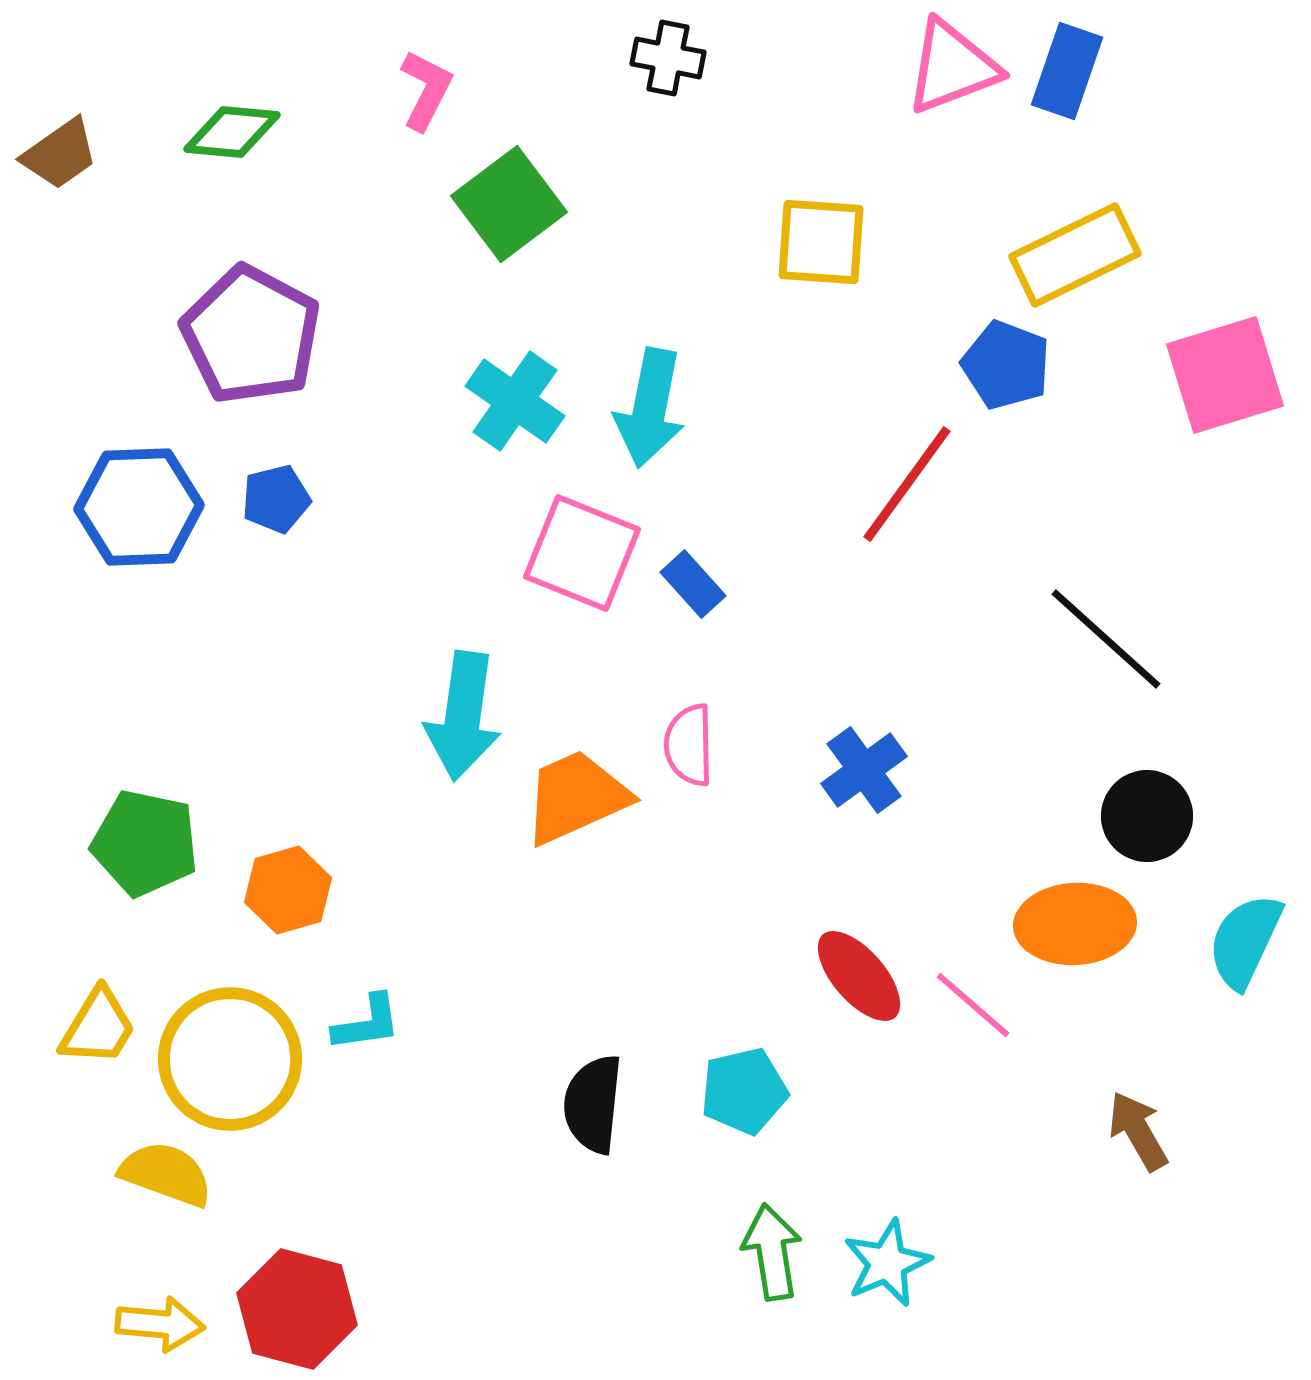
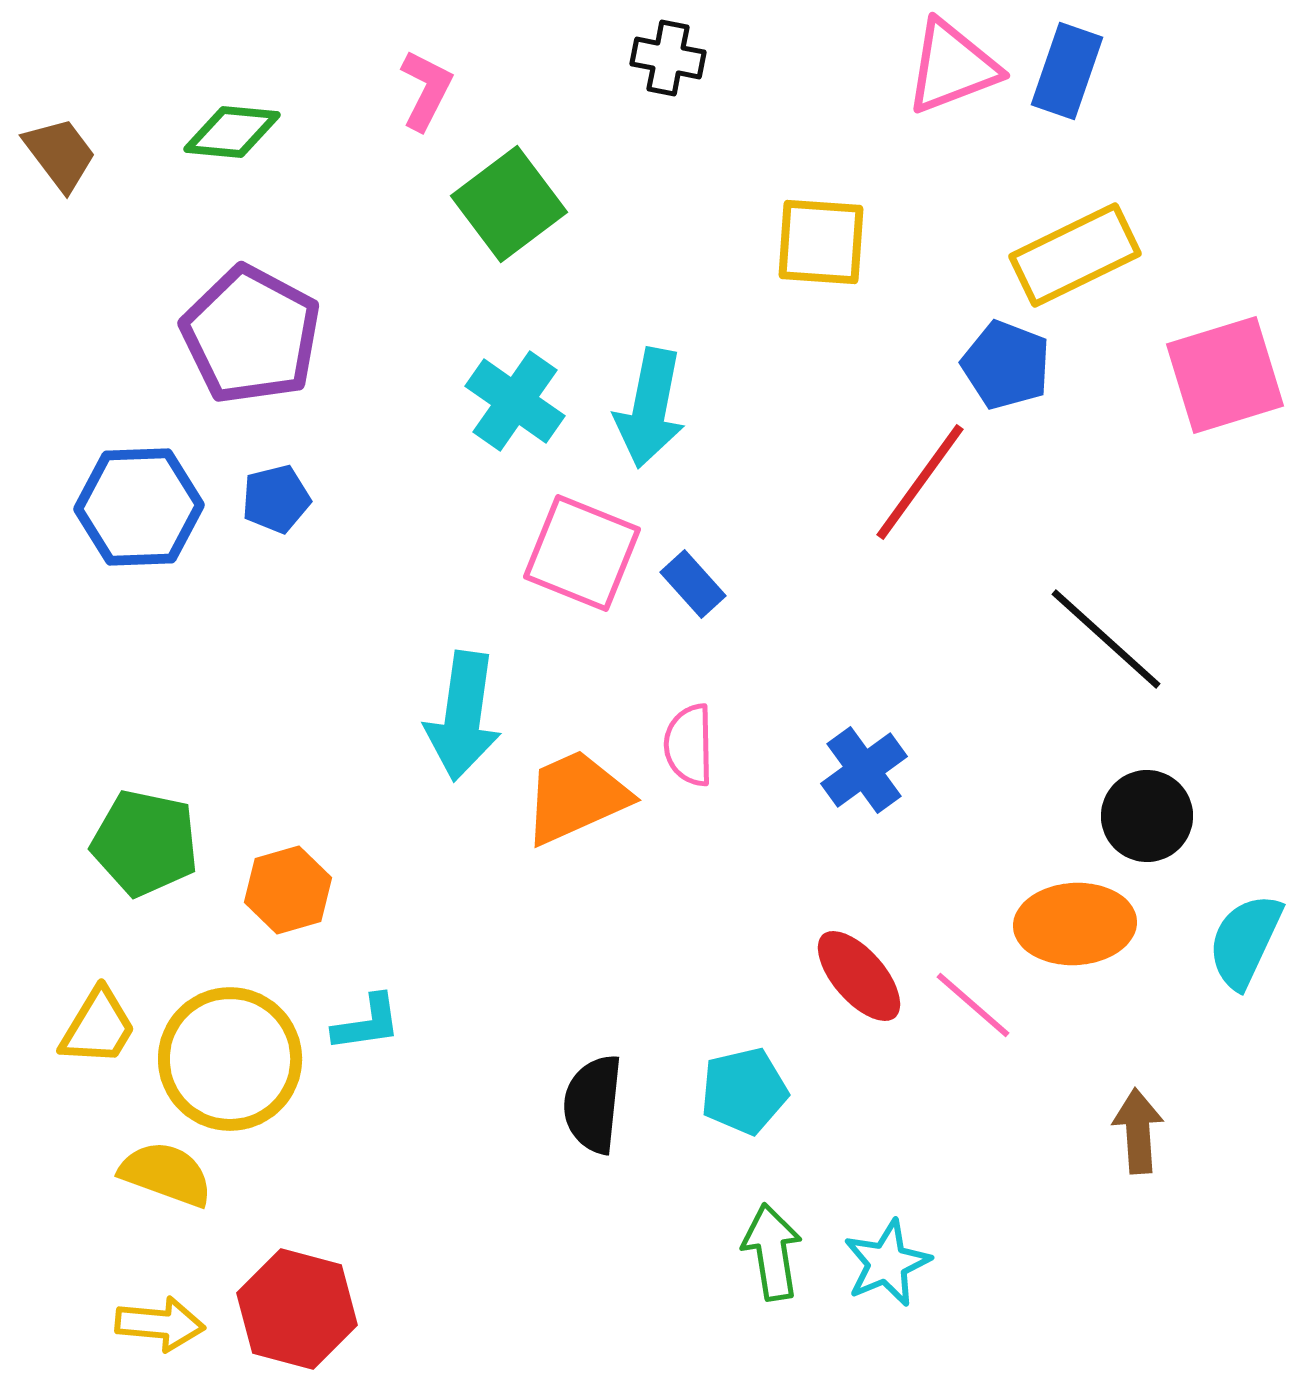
brown trapezoid at (60, 154): rotated 92 degrees counterclockwise
red line at (907, 484): moved 13 px right, 2 px up
brown arrow at (1138, 1131): rotated 26 degrees clockwise
